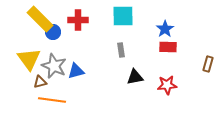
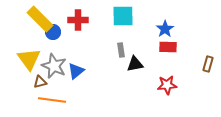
blue triangle: rotated 24 degrees counterclockwise
black triangle: moved 13 px up
